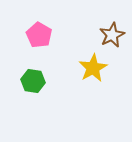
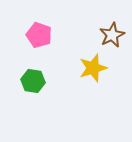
pink pentagon: rotated 10 degrees counterclockwise
yellow star: rotated 12 degrees clockwise
